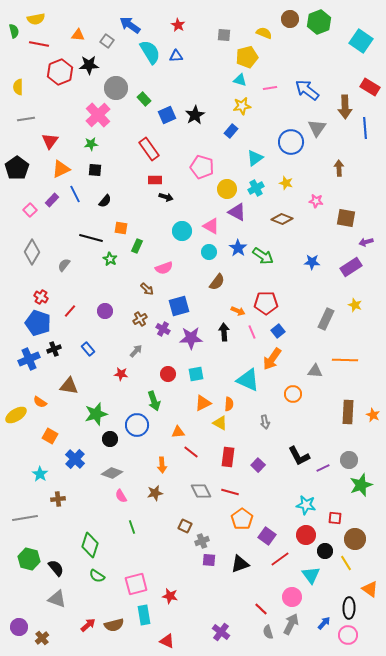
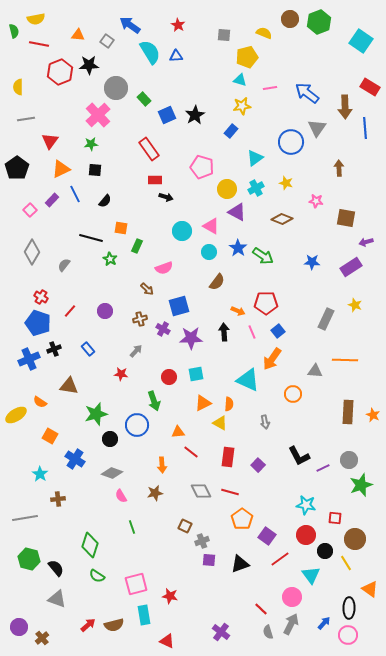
blue arrow at (307, 90): moved 3 px down
brown cross at (140, 319): rotated 16 degrees clockwise
red circle at (168, 374): moved 1 px right, 3 px down
blue cross at (75, 459): rotated 12 degrees counterclockwise
